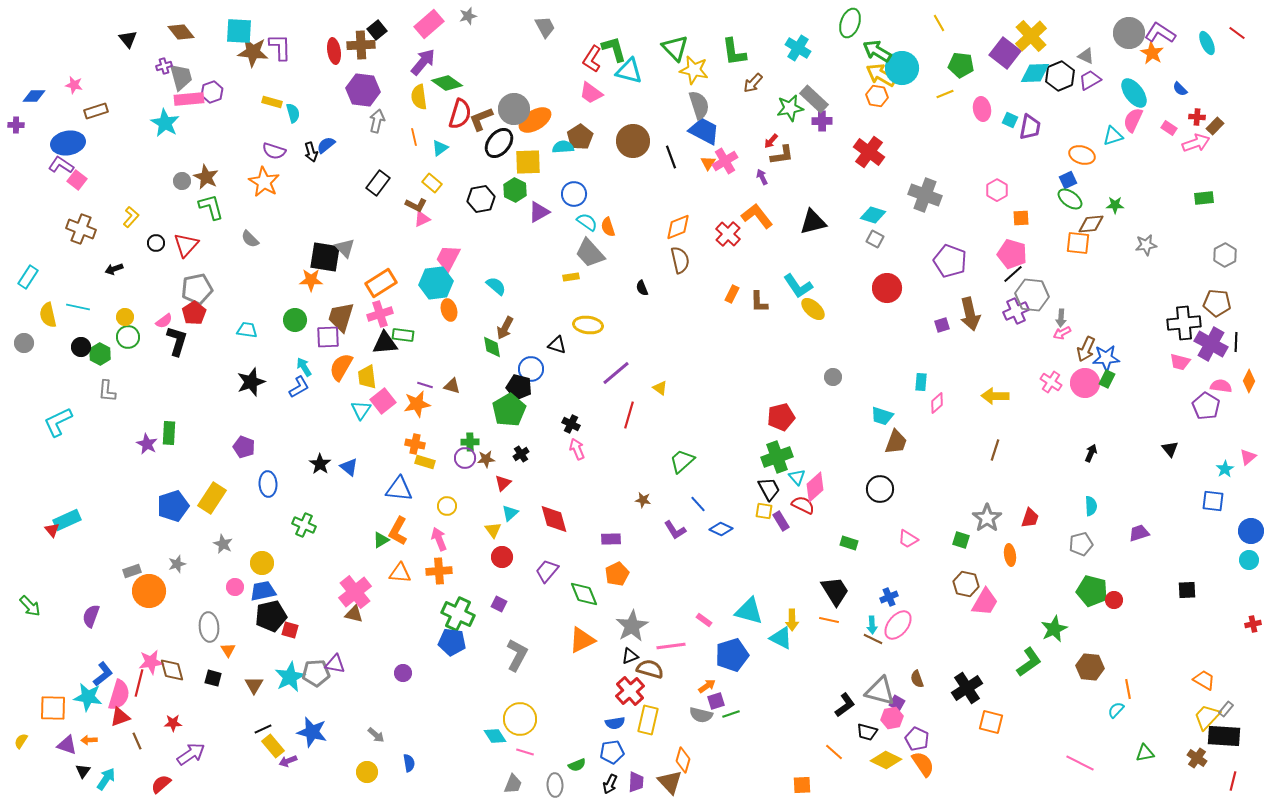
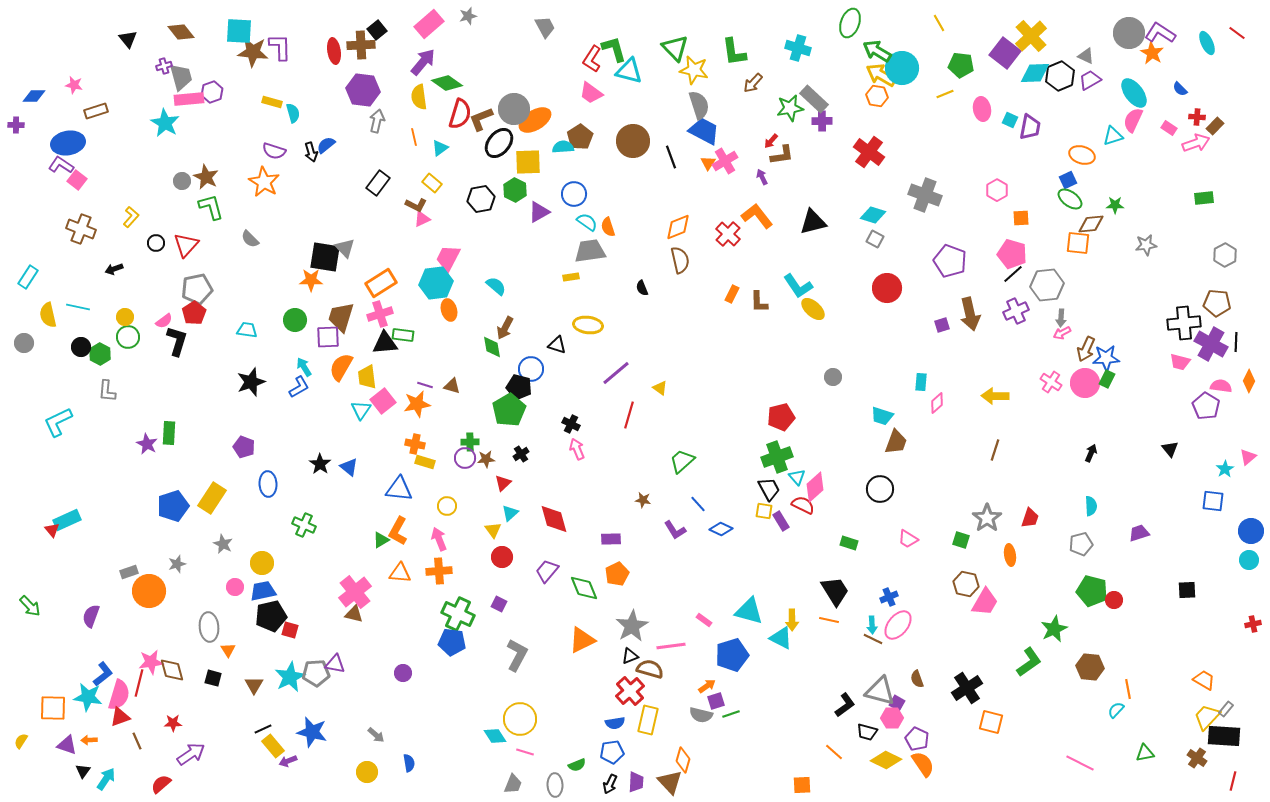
cyan cross at (798, 48): rotated 15 degrees counterclockwise
gray trapezoid at (590, 253): moved 2 px up; rotated 124 degrees clockwise
gray hexagon at (1032, 295): moved 15 px right, 10 px up; rotated 12 degrees counterclockwise
gray rectangle at (132, 571): moved 3 px left, 1 px down
green diamond at (584, 594): moved 6 px up
pink hexagon at (892, 718): rotated 10 degrees clockwise
